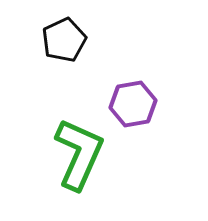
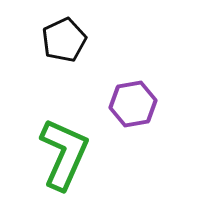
green L-shape: moved 15 px left
